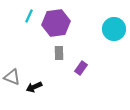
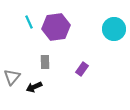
cyan line: moved 6 px down; rotated 48 degrees counterclockwise
purple hexagon: moved 4 px down
gray rectangle: moved 14 px left, 9 px down
purple rectangle: moved 1 px right, 1 px down
gray triangle: rotated 48 degrees clockwise
